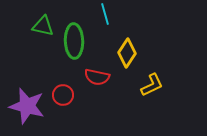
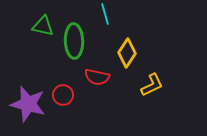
purple star: moved 1 px right, 2 px up
